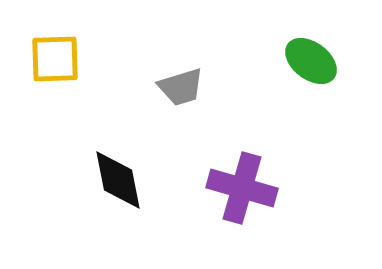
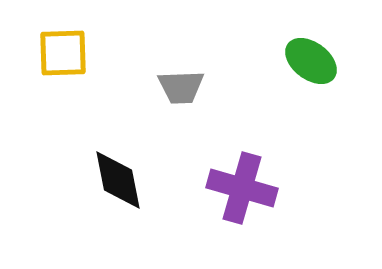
yellow square: moved 8 px right, 6 px up
gray trapezoid: rotated 15 degrees clockwise
